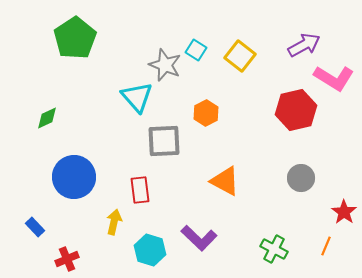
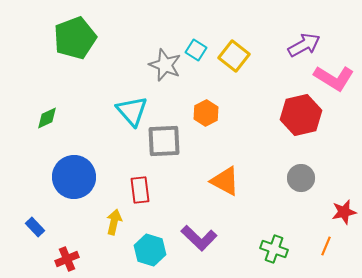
green pentagon: rotated 12 degrees clockwise
yellow square: moved 6 px left
cyan triangle: moved 5 px left, 14 px down
red hexagon: moved 5 px right, 5 px down
red star: rotated 25 degrees clockwise
green cross: rotated 8 degrees counterclockwise
